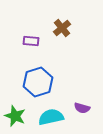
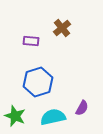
purple semicircle: rotated 77 degrees counterclockwise
cyan semicircle: moved 2 px right
